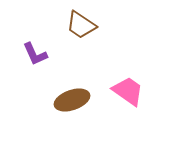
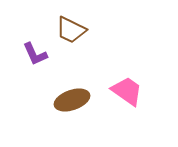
brown trapezoid: moved 10 px left, 5 px down; rotated 8 degrees counterclockwise
pink trapezoid: moved 1 px left
